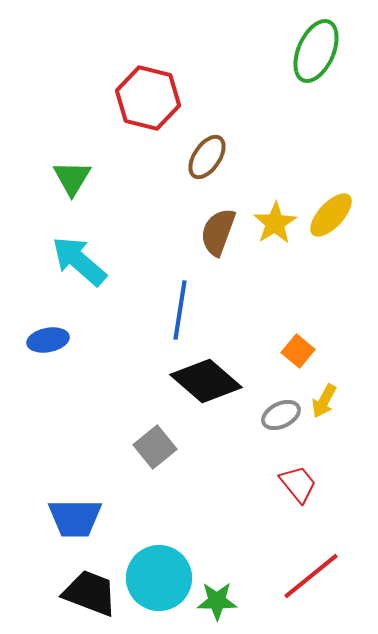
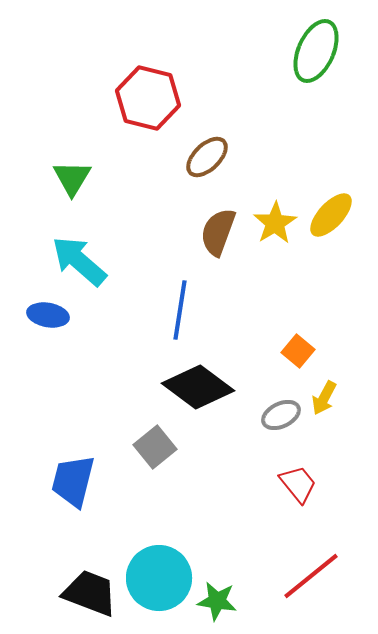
brown ellipse: rotated 12 degrees clockwise
blue ellipse: moved 25 px up; rotated 21 degrees clockwise
black diamond: moved 8 px left, 6 px down; rotated 4 degrees counterclockwise
yellow arrow: moved 3 px up
blue trapezoid: moved 2 px left, 37 px up; rotated 104 degrees clockwise
green star: rotated 9 degrees clockwise
